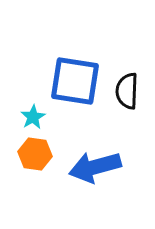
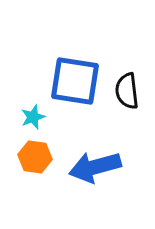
black semicircle: rotated 9 degrees counterclockwise
cyan star: rotated 10 degrees clockwise
orange hexagon: moved 3 px down
